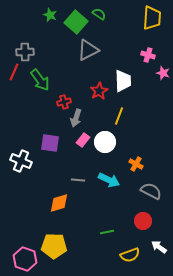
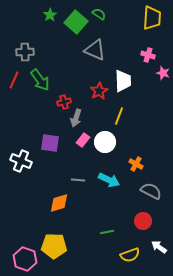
green star: rotated 16 degrees clockwise
gray triangle: moved 7 px right; rotated 50 degrees clockwise
red line: moved 8 px down
